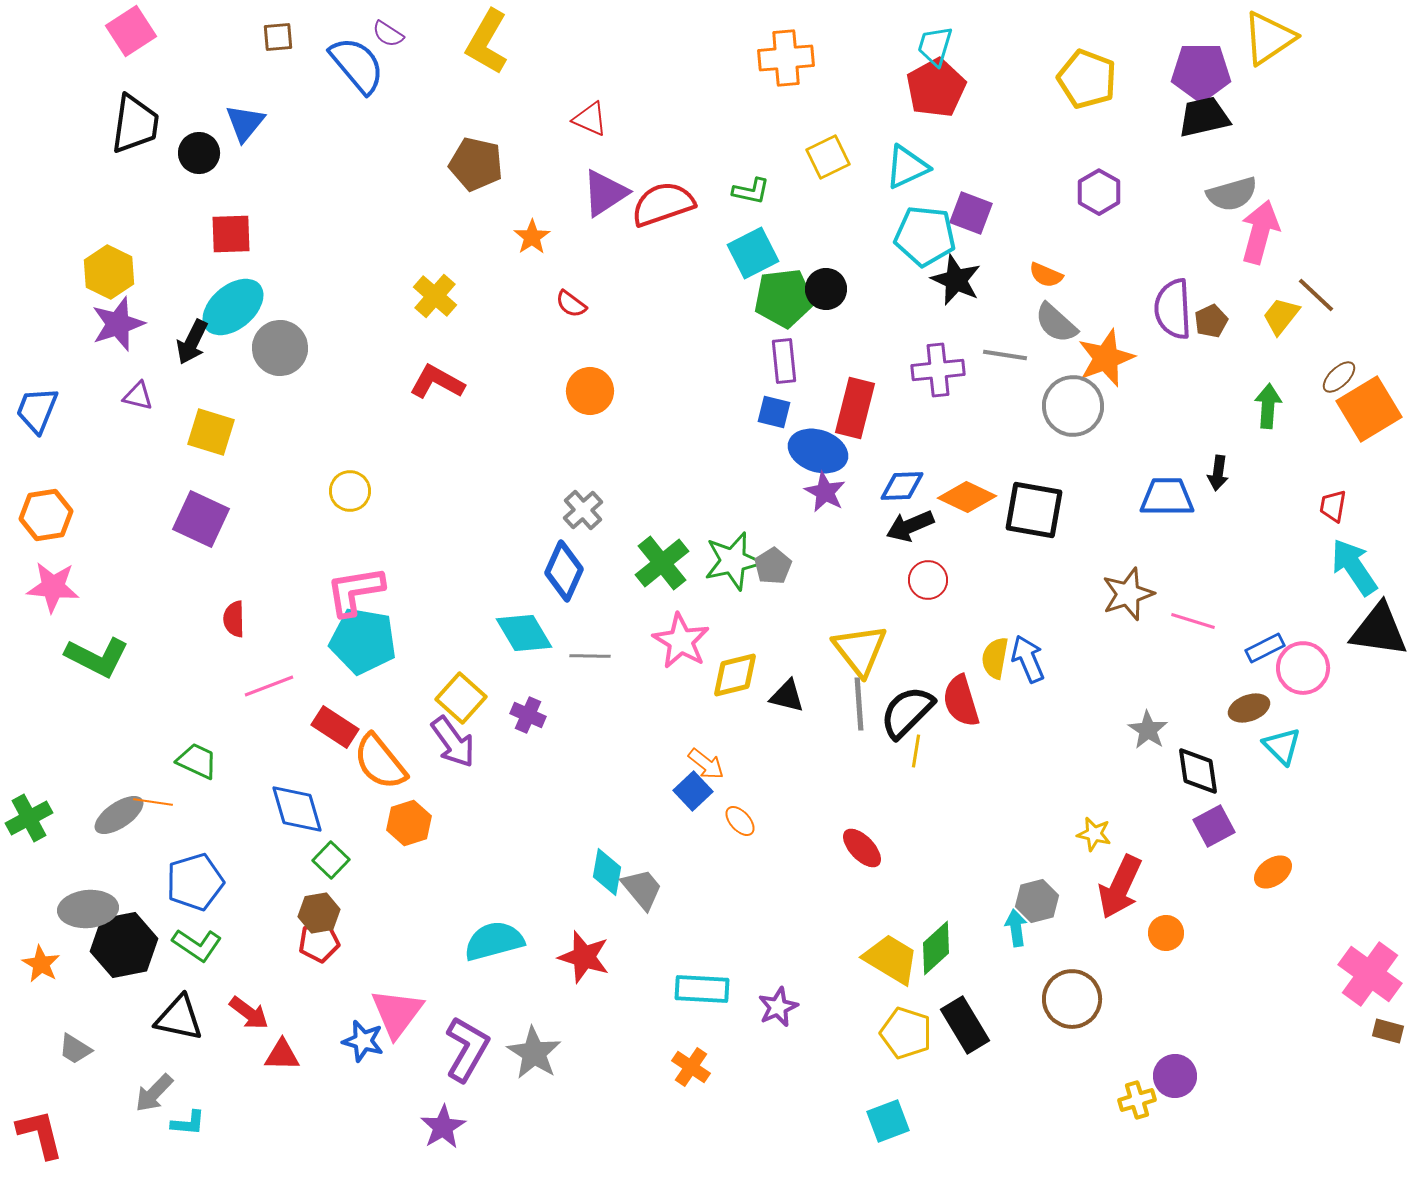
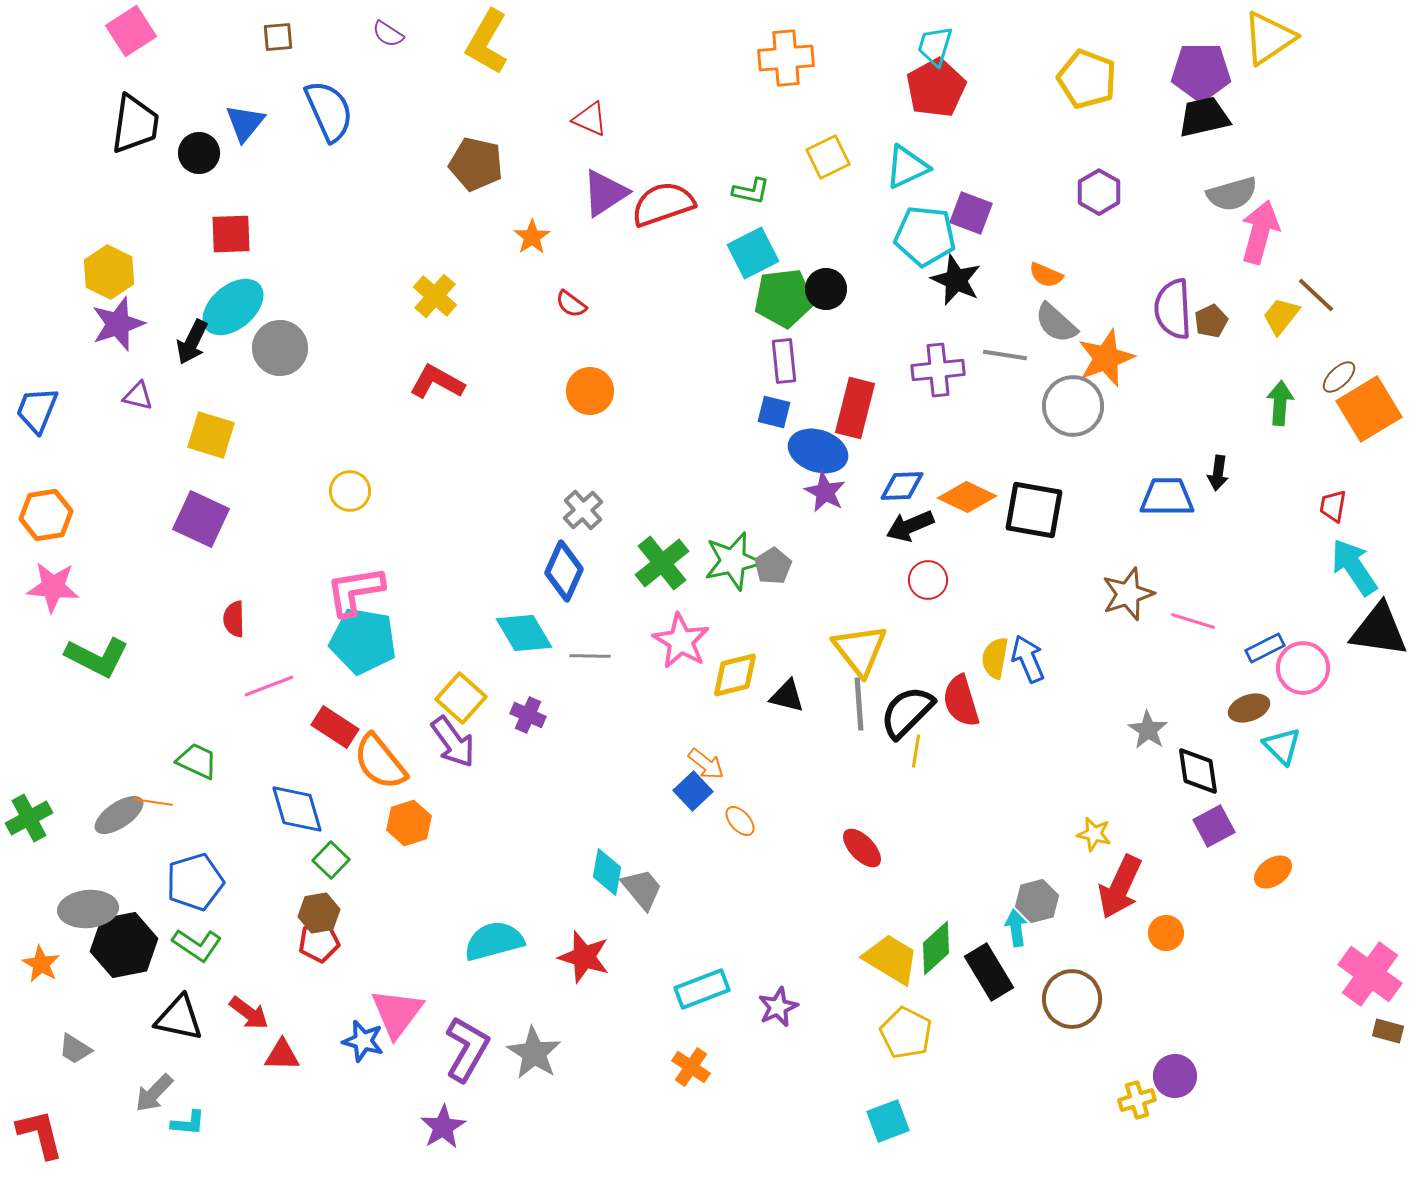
blue semicircle at (357, 65): moved 28 px left, 46 px down; rotated 16 degrees clockwise
green arrow at (1268, 406): moved 12 px right, 3 px up
yellow square at (211, 432): moved 3 px down
cyan rectangle at (702, 989): rotated 24 degrees counterclockwise
black rectangle at (965, 1025): moved 24 px right, 53 px up
yellow pentagon at (906, 1033): rotated 9 degrees clockwise
